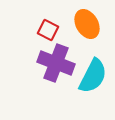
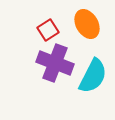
red square: rotated 30 degrees clockwise
purple cross: moved 1 px left
